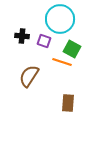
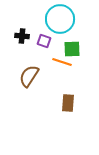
green square: rotated 30 degrees counterclockwise
